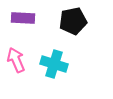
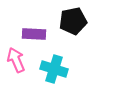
purple rectangle: moved 11 px right, 16 px down
cyan cross: moved 5 px down
